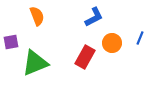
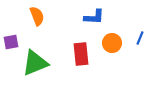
blue L-shape: rotated 30 degrees clockwise
red rectangle: moved 4 px left, 3 px up; rotated 35 degrees counterclockwise
